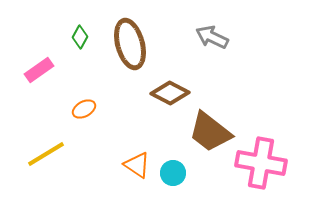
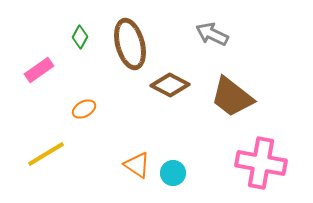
gray arrow: moved 3 px up
brown diamond: moved 8 px up
brown trapezoid: moved 22 px right, 35 px up
